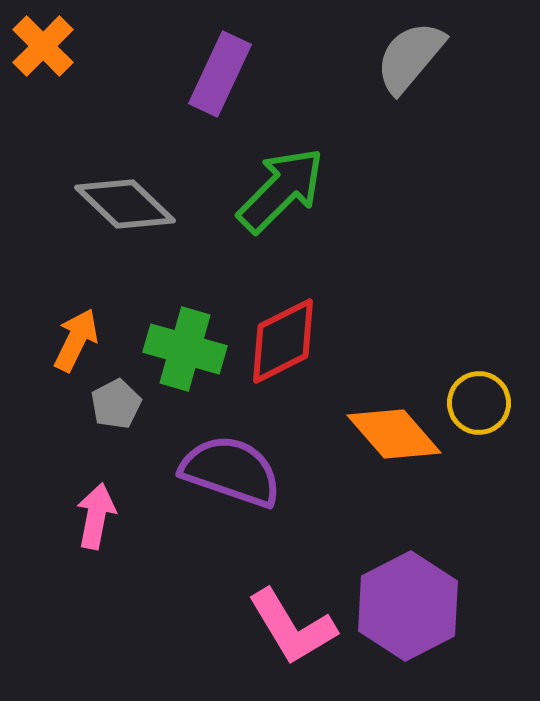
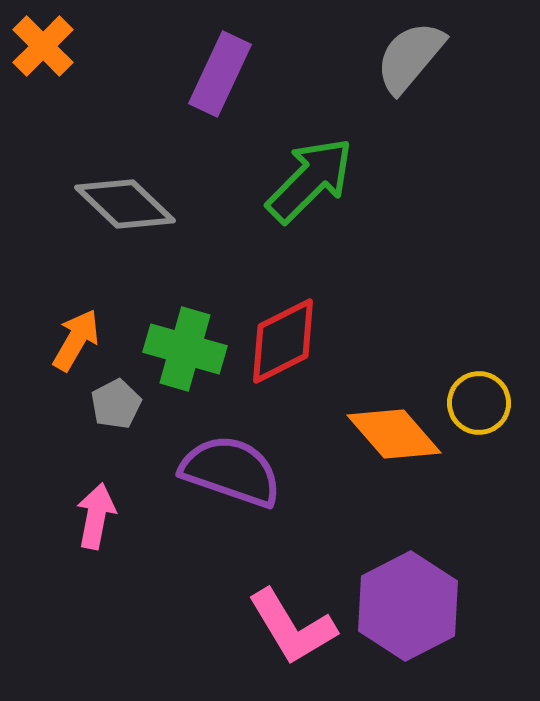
green arrow: moved 29 px right, 10 px up
orange arrow: rotated 4 degrees clockwise
